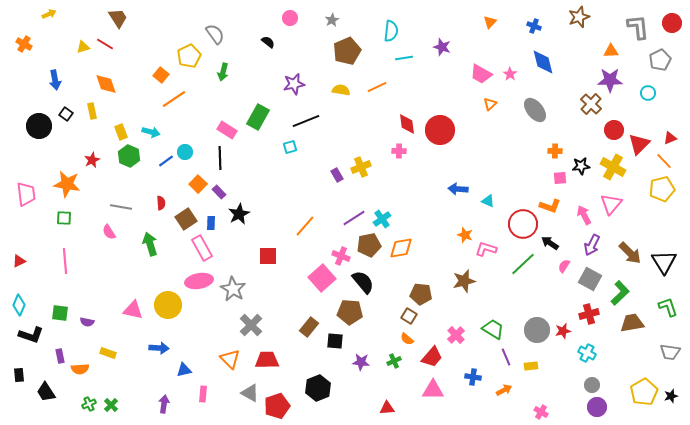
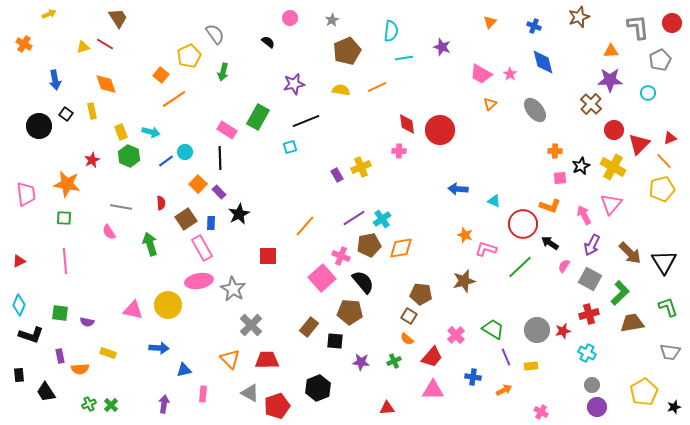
black star at (581, 166): rotated 18 degrees counterclockwise
cyan triangle at (488, 201): moved 6 px right
green line at (523, 264): moved 3 px left, 3 px down
black star at (671, 396): moved 3 px right, 11 px down
